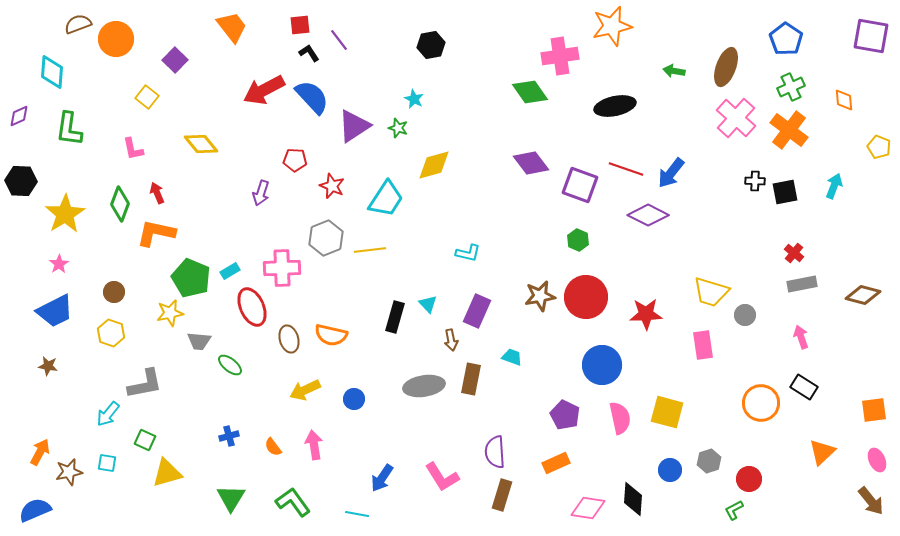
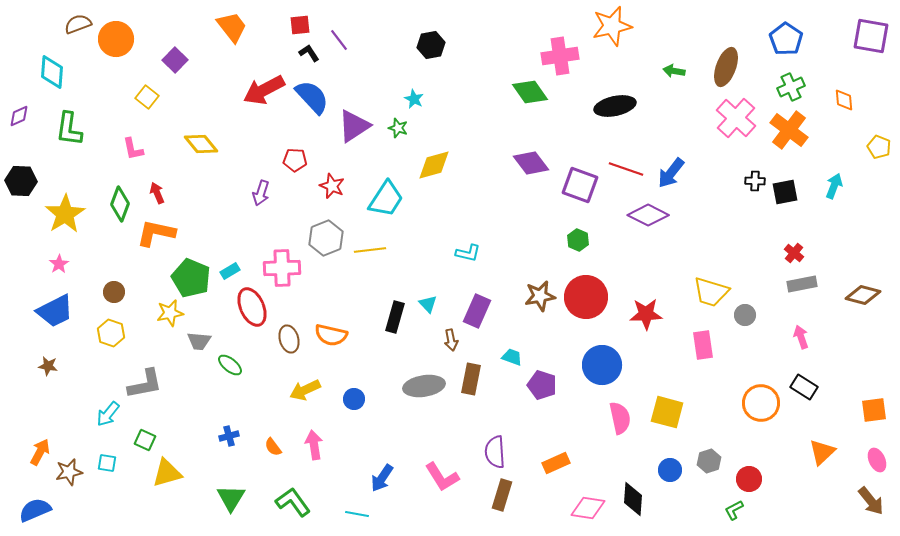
purple pentagon at (565, 415): moved 23 px left, 30 px up; rotated 8 degrees counterclockwise
